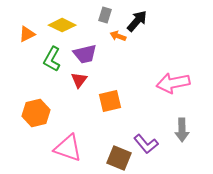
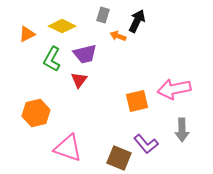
gray rectangle: moved 2 px left
black arrow: rotated 15 degrees counterclockwise
yellow diamond: moved 1 px down
pink arrow: moved 1 px right, 6 px down
orange square: moved 27 px right
